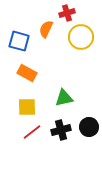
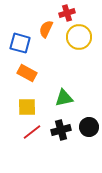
yellow circle: moved 2 px left
blue square: moved 1 px right, 2 px down
